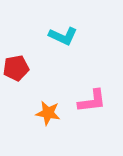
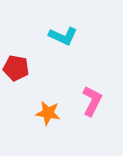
red pentagon: rotated 20 degrees clockwise
pink L-shape: rotated 56 degrees counterclockwise
